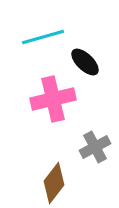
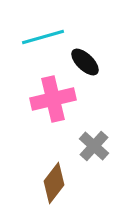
gray cross: moved 1 px left, 1 px up; rotated 20 degrees counterclockwise
